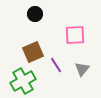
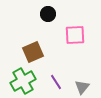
black circle: moved 13 px right
purple line: moved 17 px down
gray triangle: moved 18 px down
